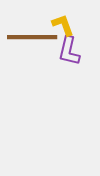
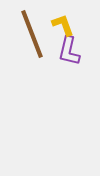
brown line: moved 3 px up; rotated 69 degrees clockwise
